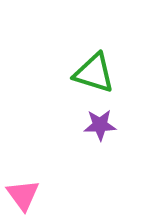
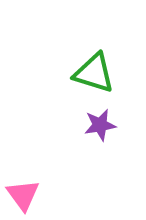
purple star: rotated 8 degrees counterclockwise
